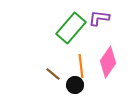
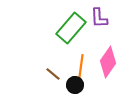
purple L-shape: rotated 100 degrees counterclockwise
orange line: rotated 15 degrees clockwise
